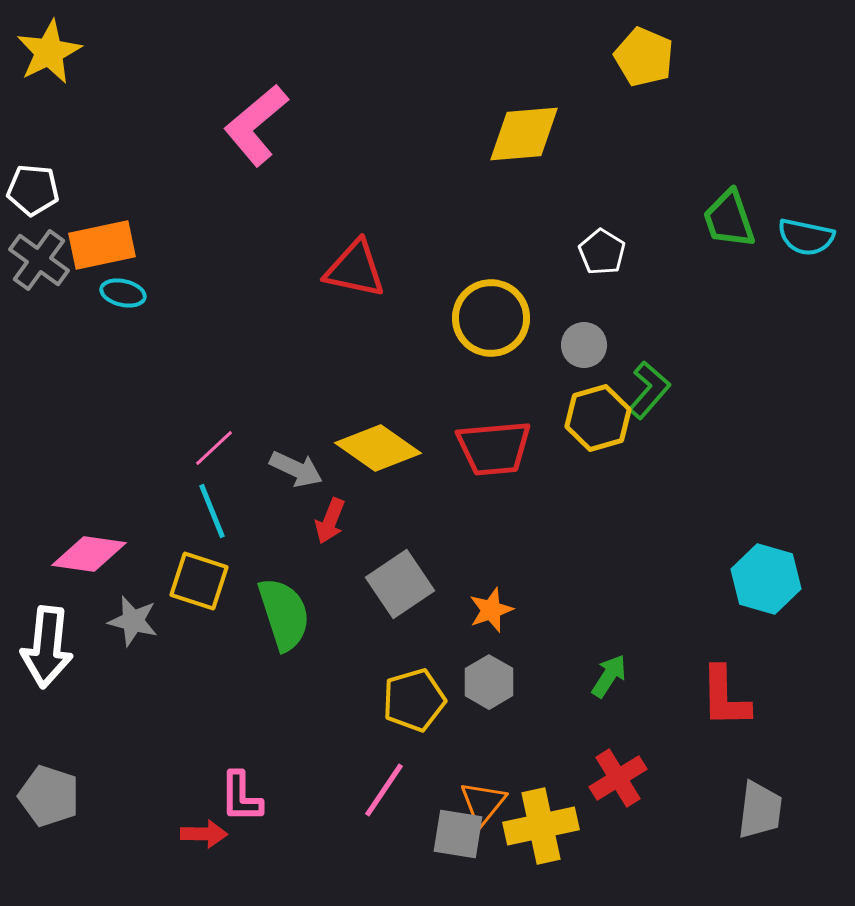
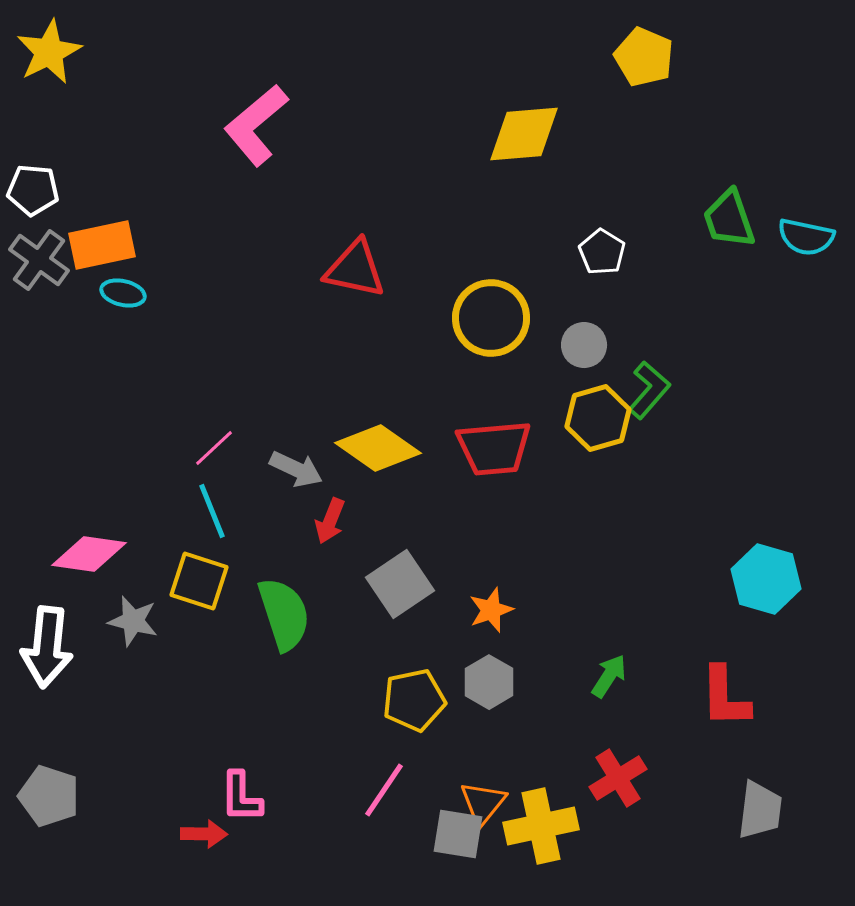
yellow pentagon at (414, 700): rotated 4 degrees clockwise
